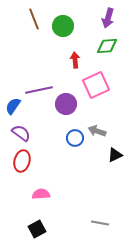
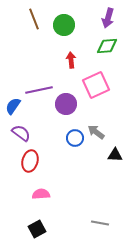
green circle: moved 1 px right, 1 px up
red arrow: moved 4 px left
gray arrow: moved 1 px left, 1 px down; rotated 18 degrees clockwise
black triangle: rotated 28 degrees clockwise
red ellipse: moved 8 px right
